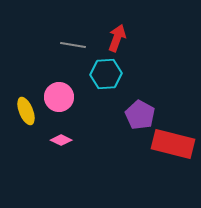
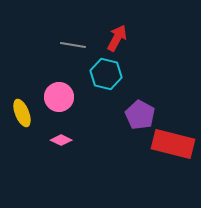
red arrow: rotated 8 degrees clockwise
cyan hexagon: rotated 16 degrees clockwise
yellow ellipse: moved 4 px left, 2 px down
